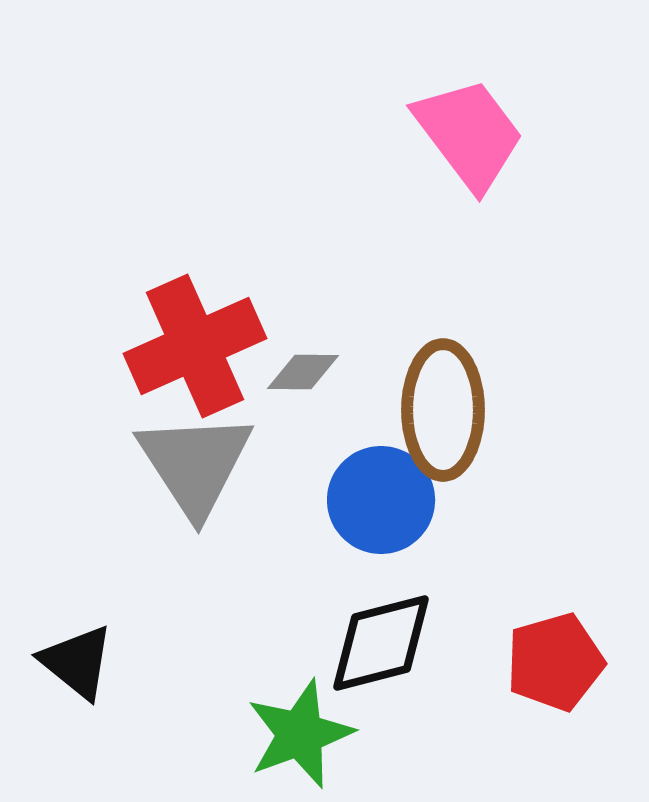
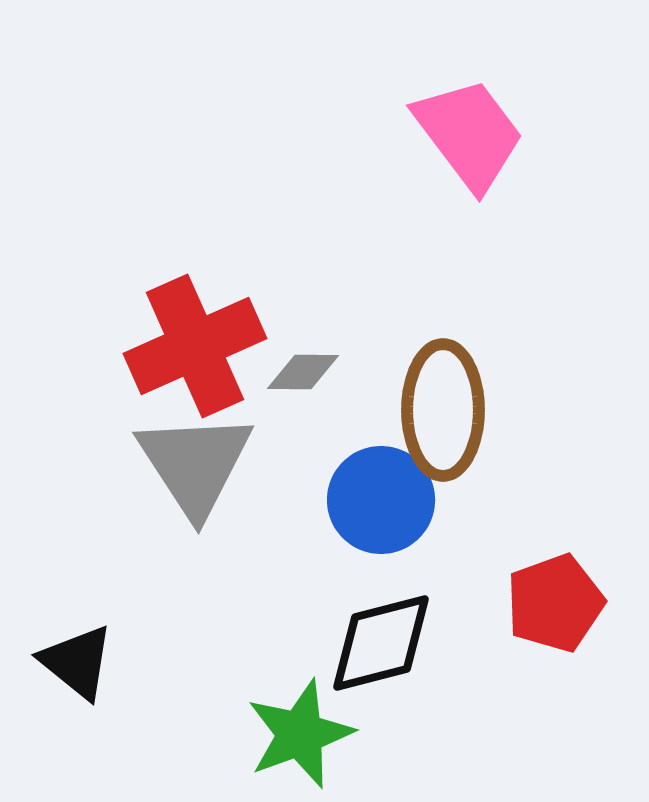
red pentagon: moved 59 px up; rotated 4 degrees counterclockwise
